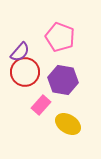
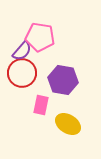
pink pentagon: moved 20 px left; rotated 12 degrees counterclockwise
purple semicircle: moved 2 px right, 1 px up
red circle: moved 3 px left, 1 px down
pink rectangle: rotated 30 degrees counterclockwise
